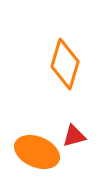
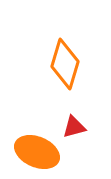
red triangle: moved 9 px up
